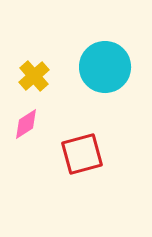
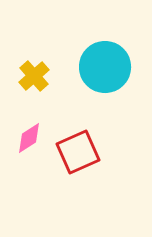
pink diamond: moved 3 px right, 14 px down
red square: moved 4 px left, 2 px up; rotated 9 degrees counterclockwise
